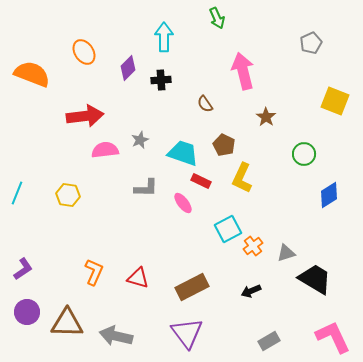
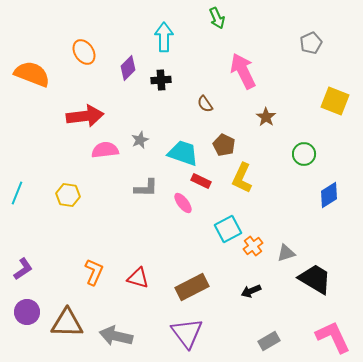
pink arrow: rotated 12 degrees counterclockwise
